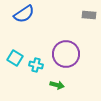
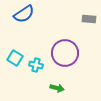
gray rectangle: moved 4 px down
purple circle: moved 1 px left, 1 px up
green arrow: moved 3 px down
